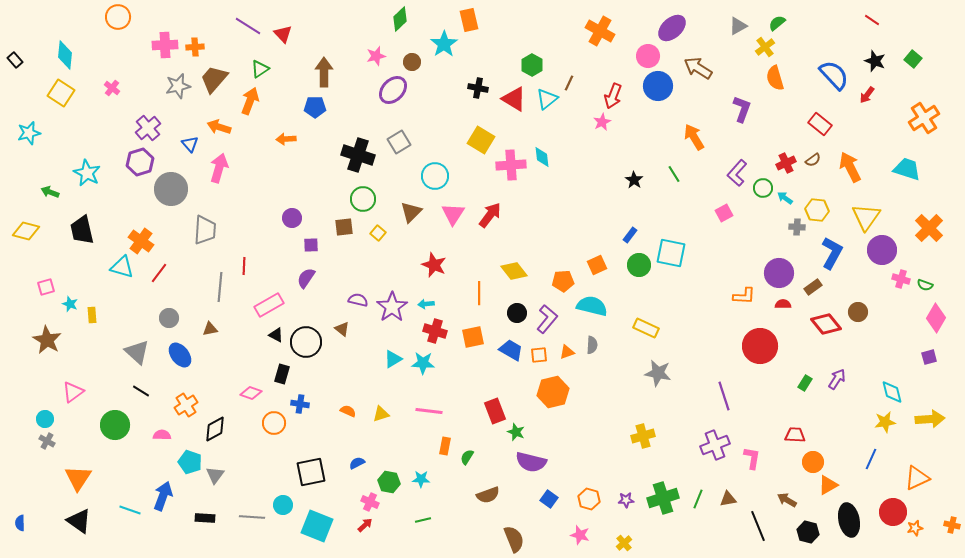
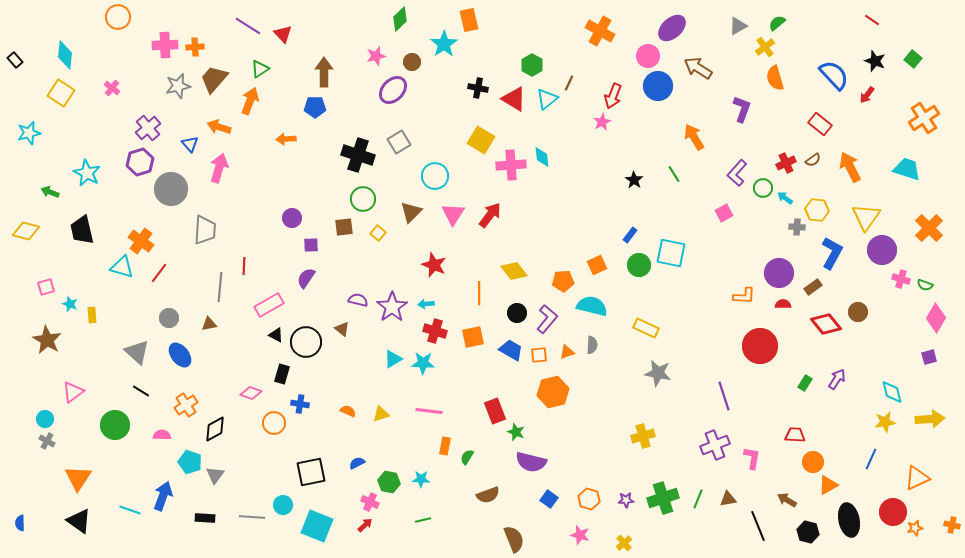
brown triangle at (210, 329): moved 1 px left, 5 px up
